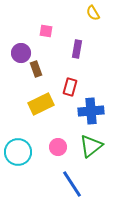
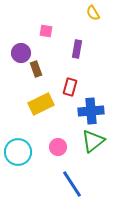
green triangle: moved 2 px right, 5 px up
